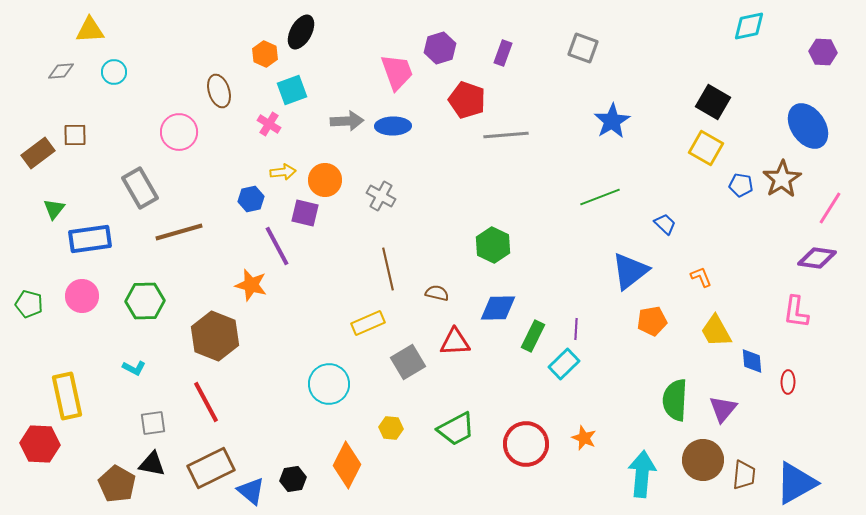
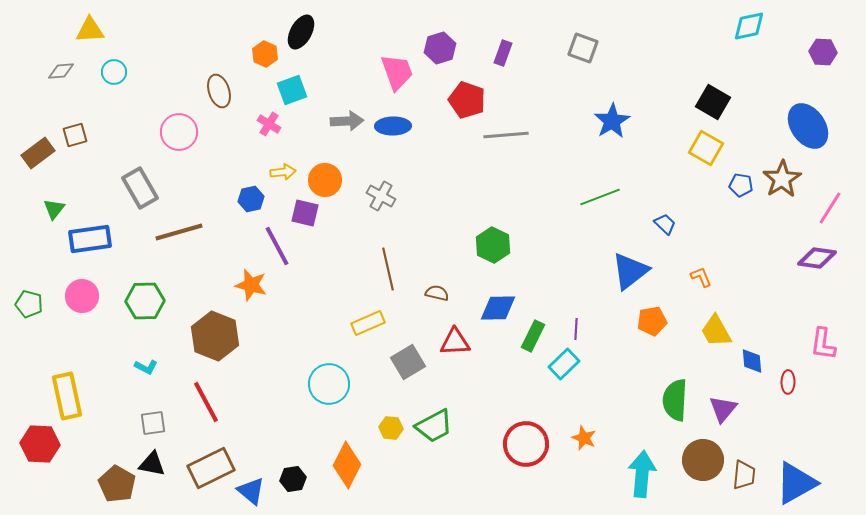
brown square at (75, 135): rotated 15 degrees counterclockwise
pink L-shape at (796, 312): moved 27 px right, 32 px down
cyan L-shape at (134, 368): moved 12 px right, 1 px up
green trapezoid at (456, 429): moved 22 px left, 3 px up
